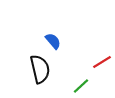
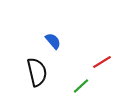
black semicircle: moved 3 px left, 3 px down
